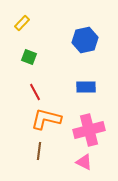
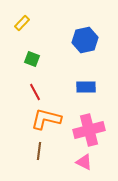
green square: moved 3 px right, 2 px down
